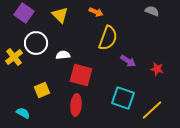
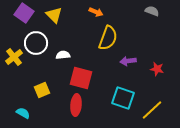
yellow triangle: moved 6 px left
purple arrow: rotated 140 degrees clockwise
red square: moved 3 px down
